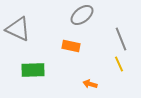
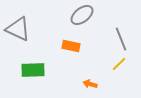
yellow line: rotated 70 degrees clockwise
